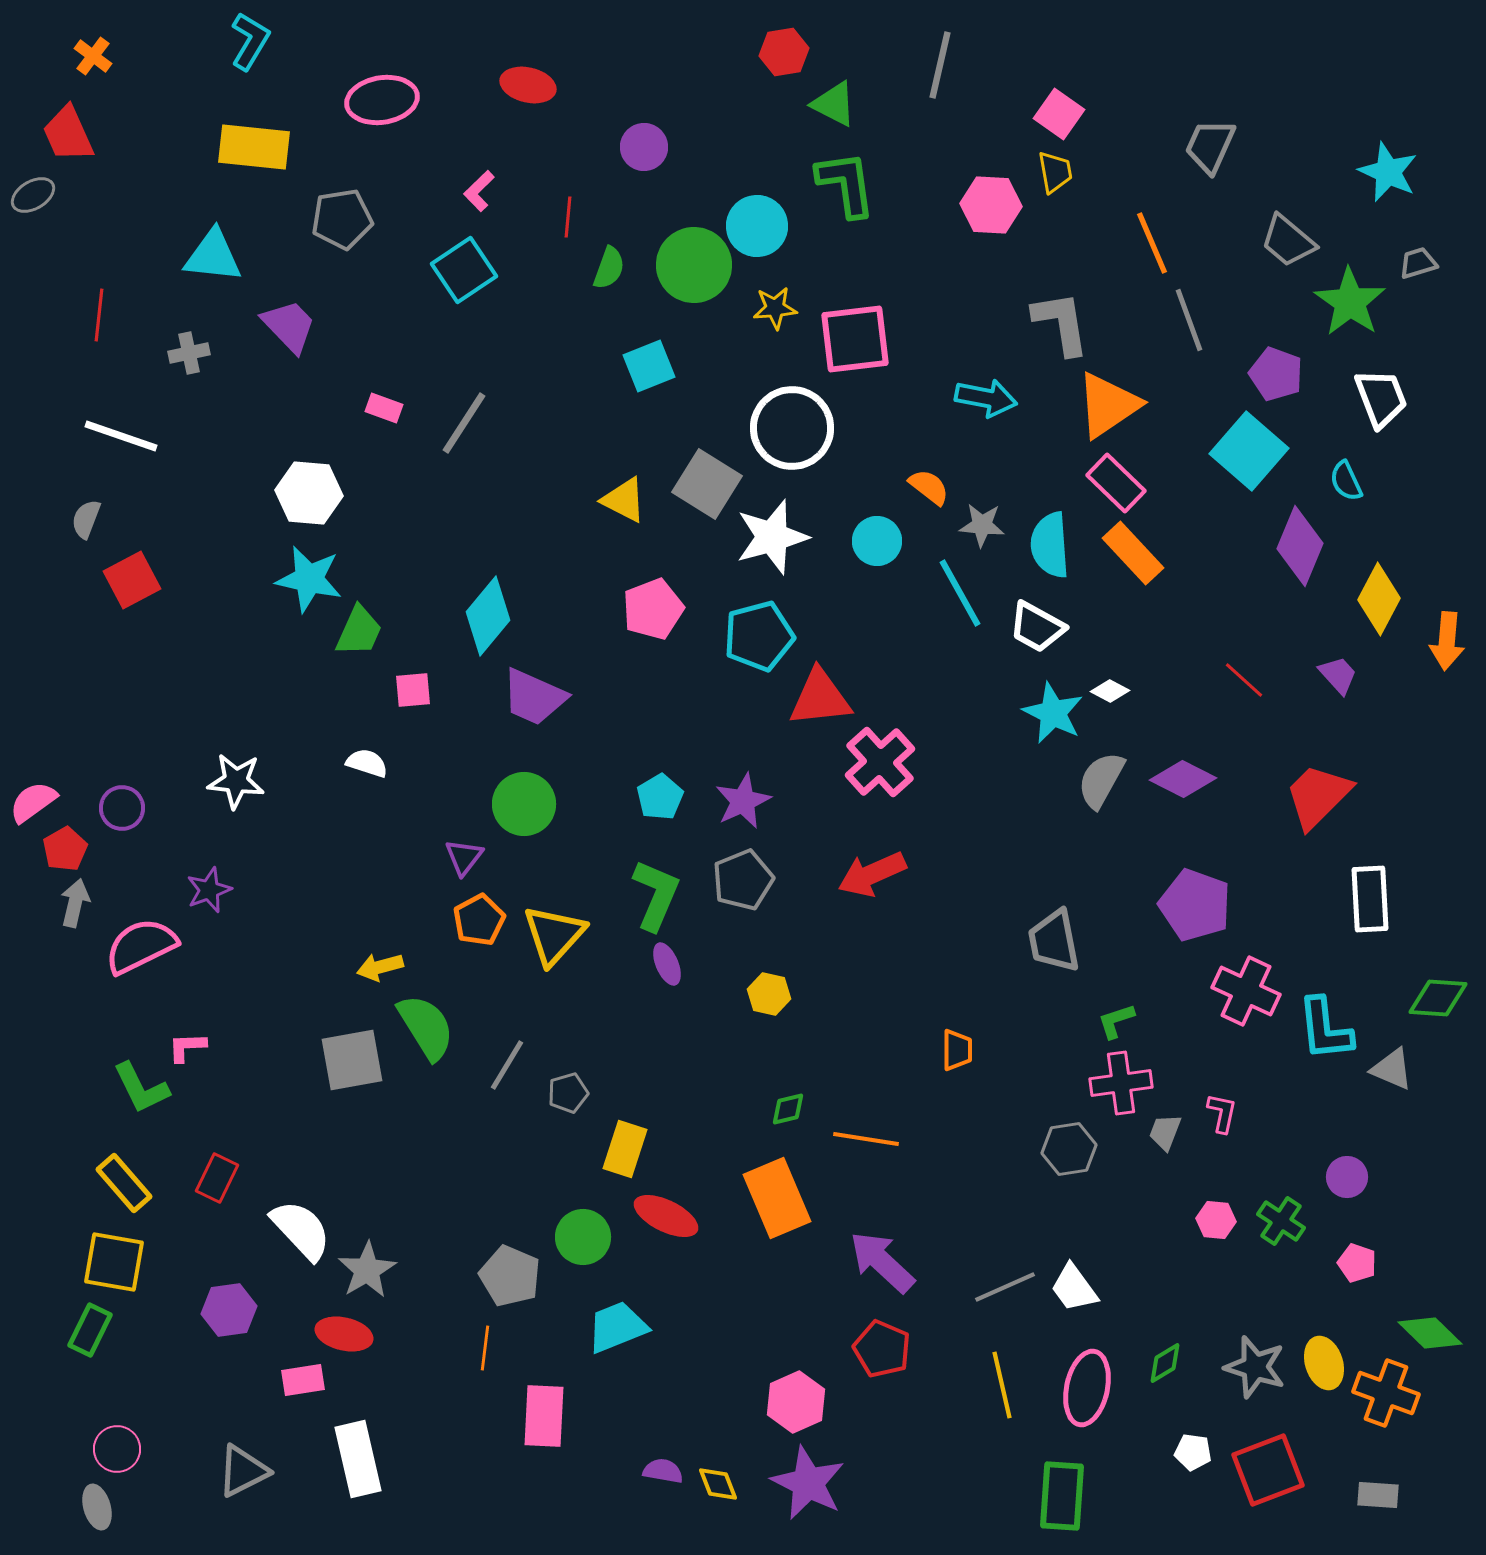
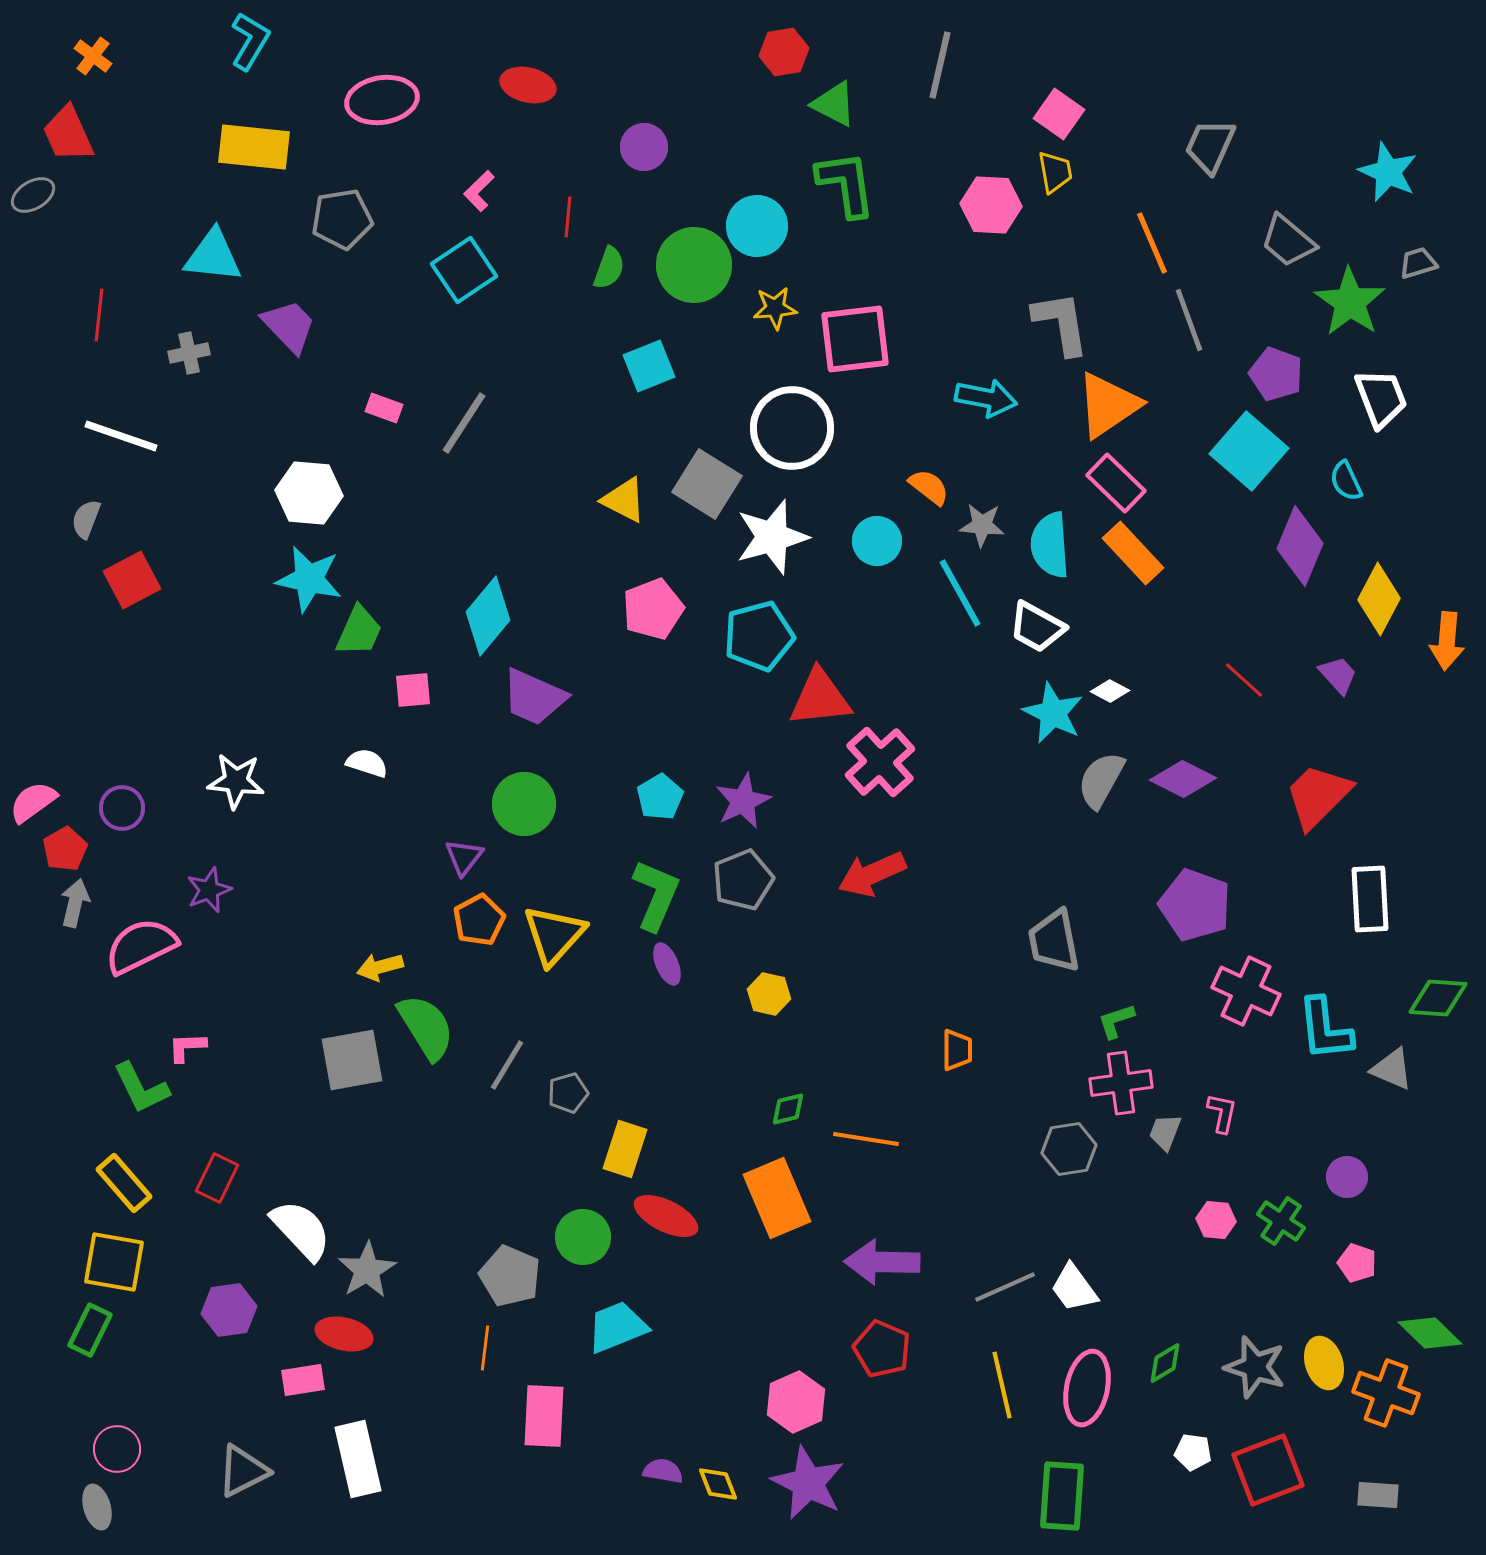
purple arrow at (882, 1262): rotated 42 degrees counterclockwise
